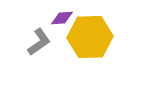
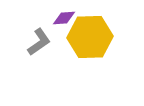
purple diamond: moved 2 px right
